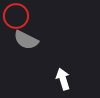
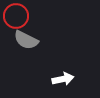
white arrow: rotated 95 degrees clockwise
